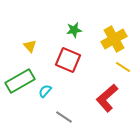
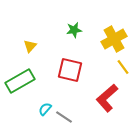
yellow triangle: rotated 24 degrees clockwise
red square: moved 2 px right, 10 px down; rotated 10 degrees counterclockwise
yellow line: rotated 21 degrees clockwise
cyan semicircle: moved 18 px down
